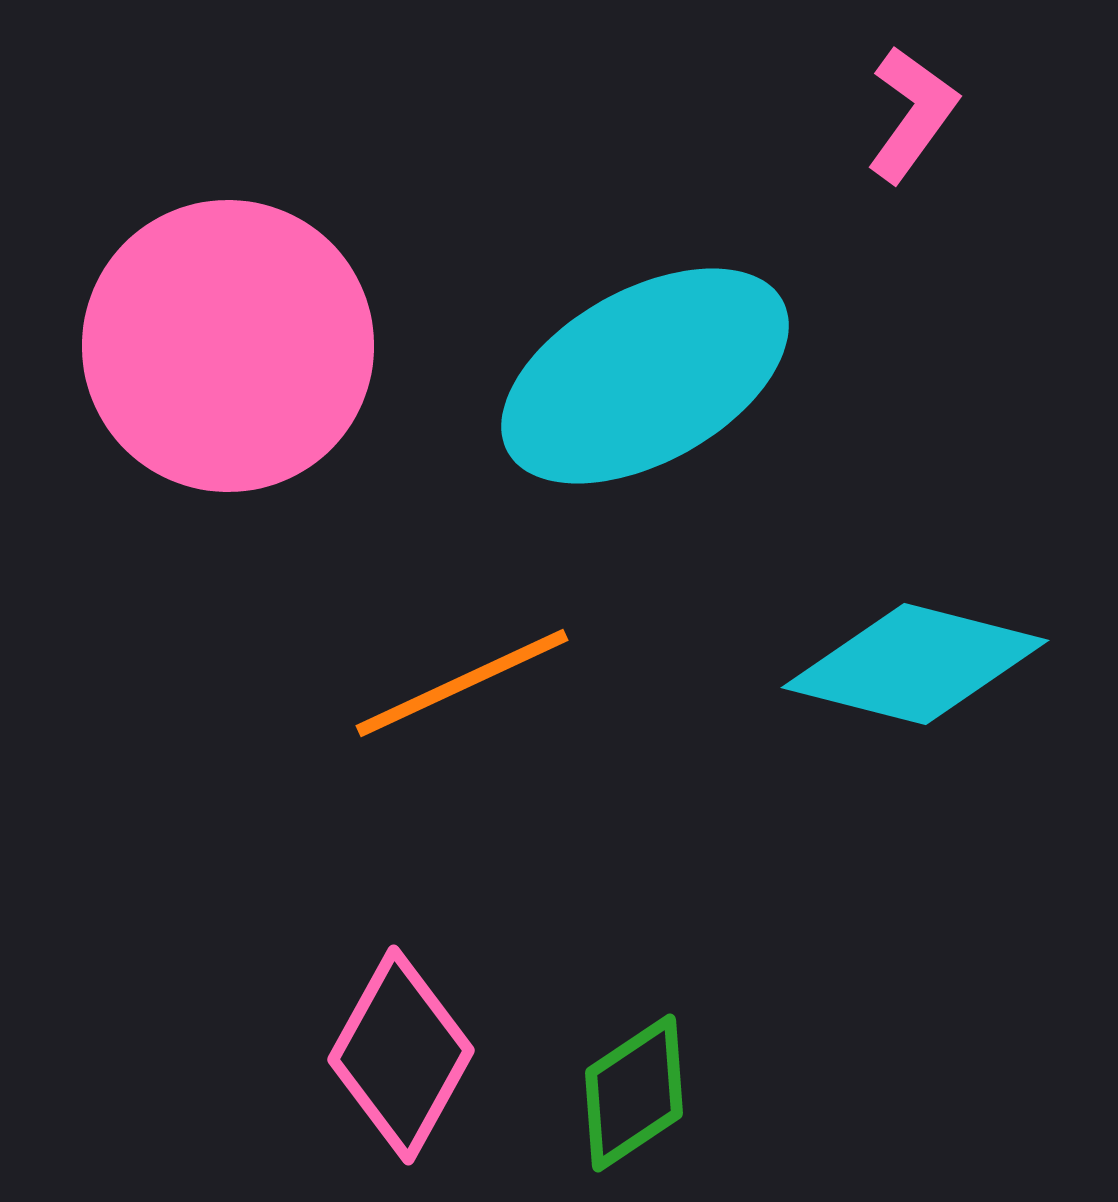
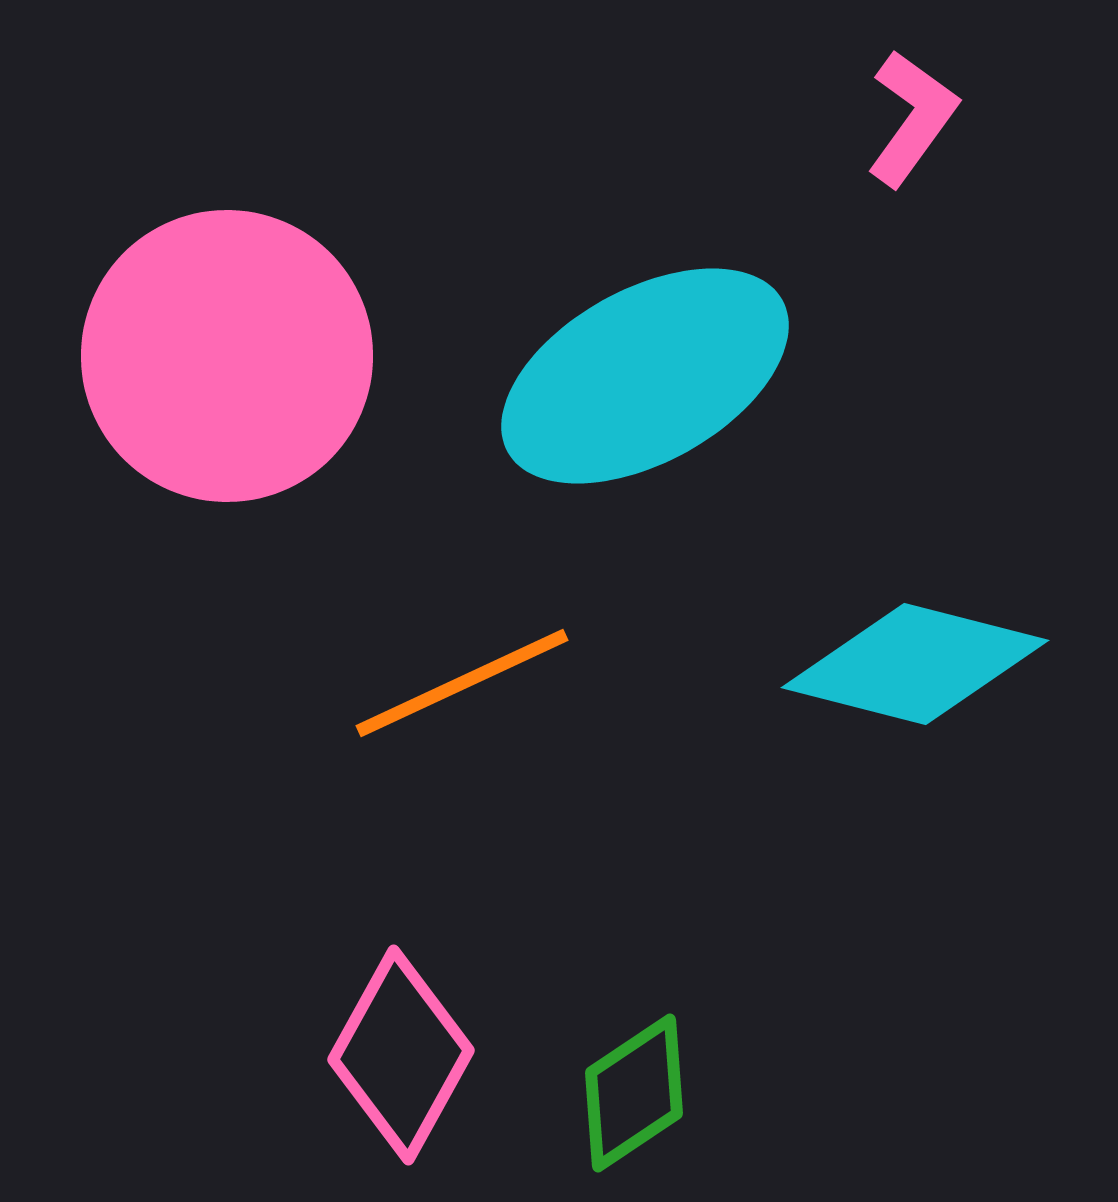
pink L-shape: moved 4 px down
pink circle: moved 1 px left, 10 px down
